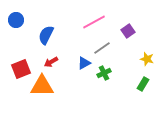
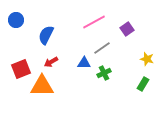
purple square: moved 1 px left, 2 px up
blue triangle: rotated 32 degrees clockwise
